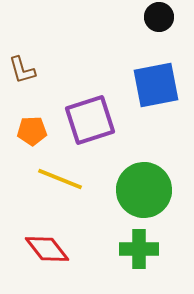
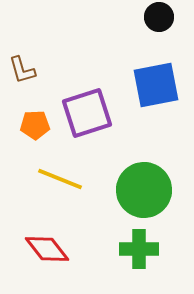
purple square: moved 3 px left, 7 px up
orange pentagon: moved 3 px right, 6 px up
